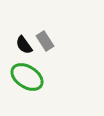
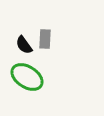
gray rectangle: moved 2 px up; rotated 36 degrees clockwise
